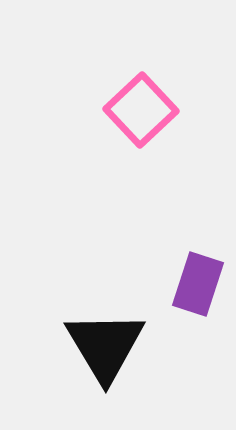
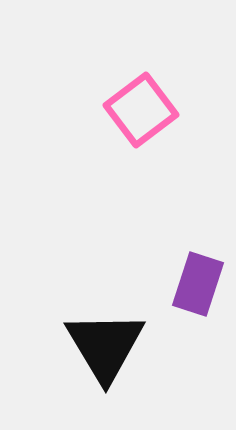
pink square: rotated 6 degrees clockwise
